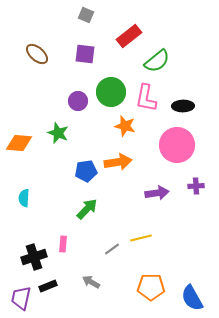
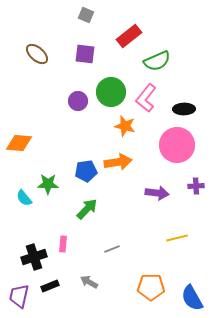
green semicircle: rotated 16 degrees clockwise
pink L-shape: rotated 28 degrees clockwise
black ellipse: moved 1 px right, 3 px down
green star: moved 10 px left, 51 px down; rotated 20 degrees counterclockwise
purple arrow: rotated 15 degrees clockwise
cyan semicircle: rotated 42 degrees counterclockwise
yellow line: moved 36 px right
gray line: rotated 14 degrees clockwise
gray arrow: moved 2 px left
black rectangle: moved 2 px right
purple trapezoid: moved 2 px left, 2 px up
